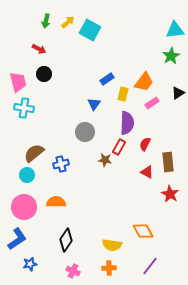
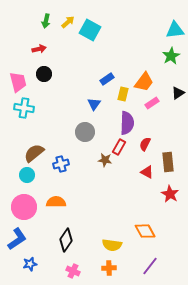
red arrow: rotated 40 degrees counterclockwise
orange diamond: moved 2 px right
